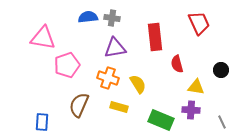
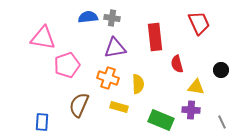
yellow semicircle: rotated 30 degrees clockwise
